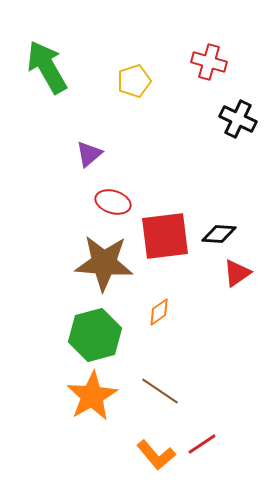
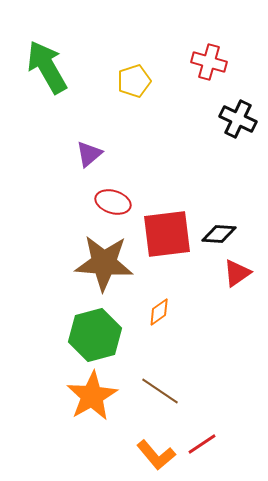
red square: moved 2 px right, 2 px up
